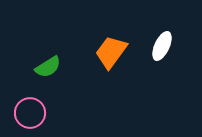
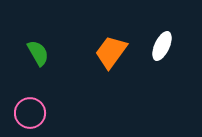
green semicircle: moved 10 px left, 14 px up; rotated 88 degrees counterclockwise
